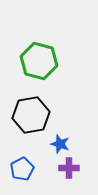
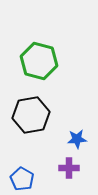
blue star: moved 17 px right, 5 px up; rotated 24 degrees counterclockwise
blue pentagon: moved 10 px down; rotated 15 degrees counterclockwise
